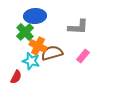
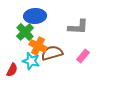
red semicircle: moved 4 px left, 7 px up
